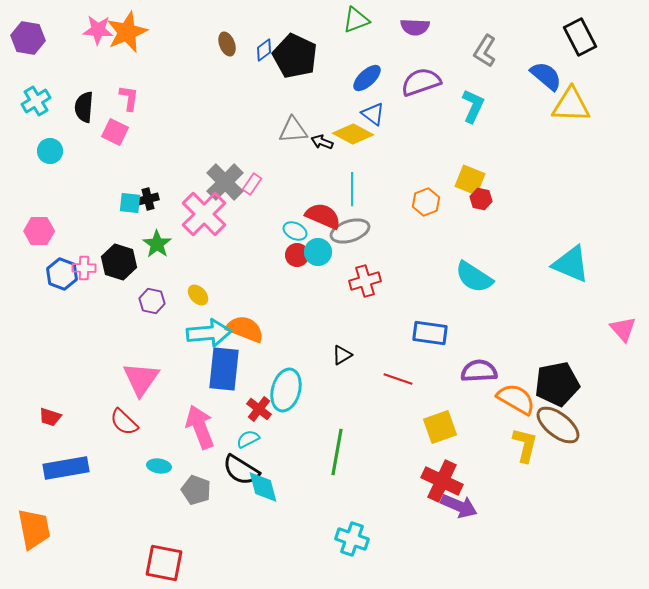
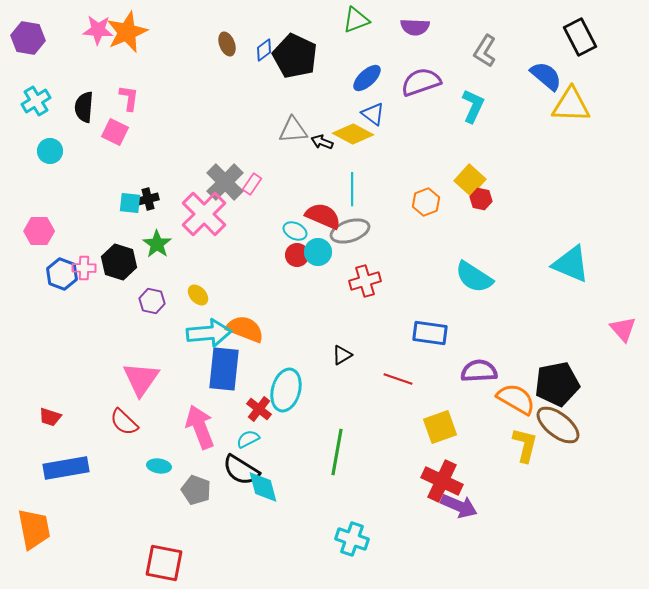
yellow square at (470, 180): rotated 20 degrees clockwise
